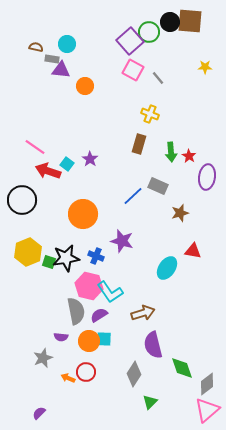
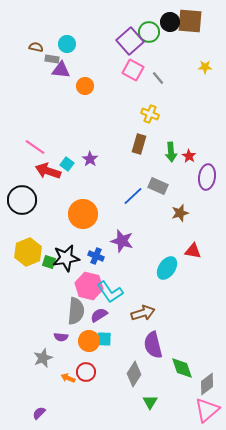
gray semicircle at (76, 311): rotated 16 degrees clockwise
green triangle at (150, 402): rotated 14 degrees counterclockwise
